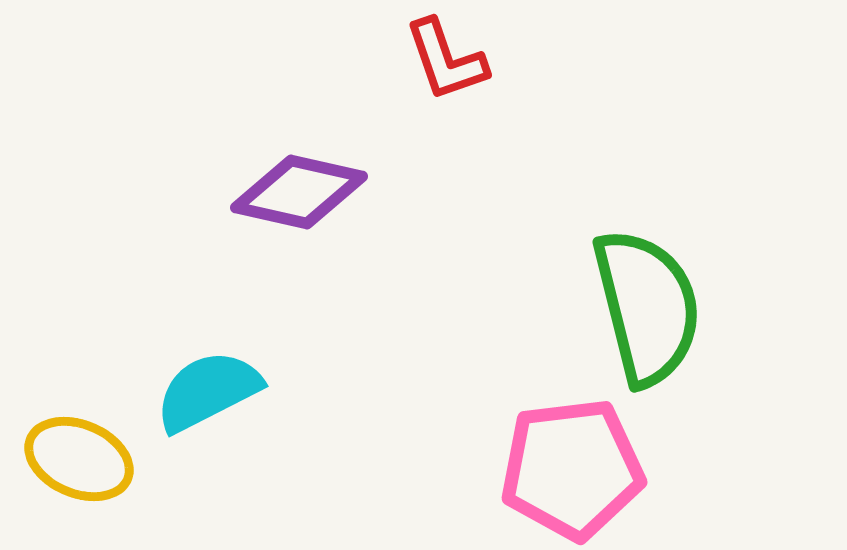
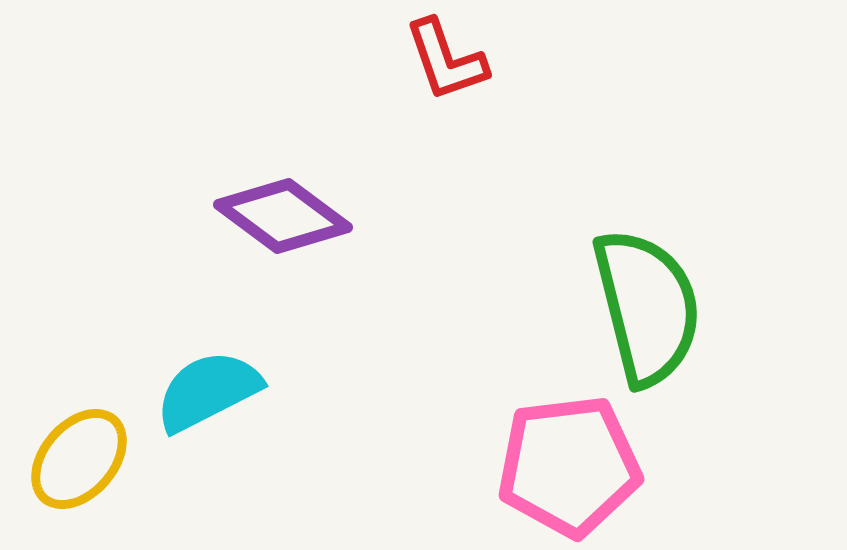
purple diamond: moved 16 px left, 24 px down; rotated 24 degrees clockwise
yellow ellipse: rotated 72 degrees counterclockwise
pink pentagon: moved 3 px left, 3 px up
